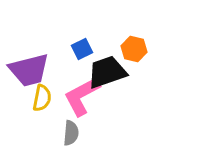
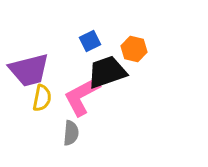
blue square: moved 8 px right, 8 px up
